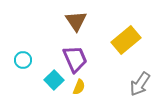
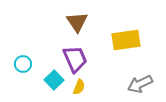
brown triangle: moved 1 px right, 1 px down
yellow rectangle: rotated 32 degrees clockwise
cyan circle: moved 4 px down
gray arrow: rotated 30 degrees clockwise
